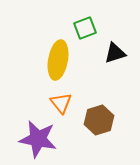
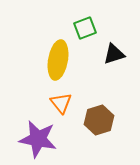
black triangle: moved 1 px left, 1 px down
